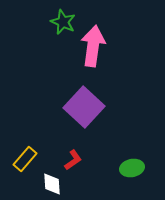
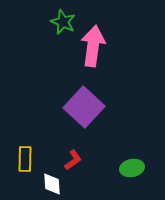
yellow rectangle: rotated 40 degrees counterclockwise
